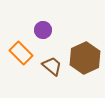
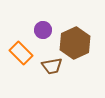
brown hexagon: moved 10 px left, 15 px up
brown trapezoid: rotated 130 degrees clockwise
